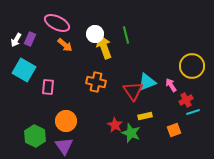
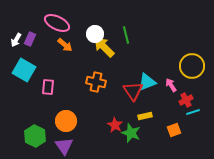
yellow arrow: rotated 25 degrees counterclockwise
